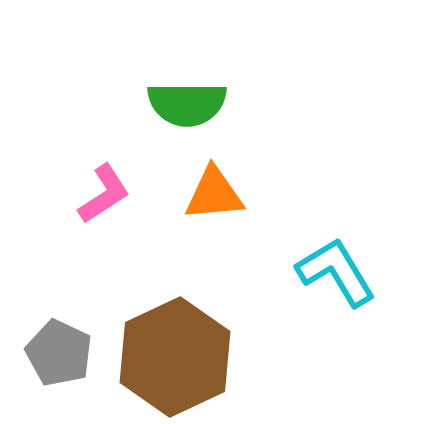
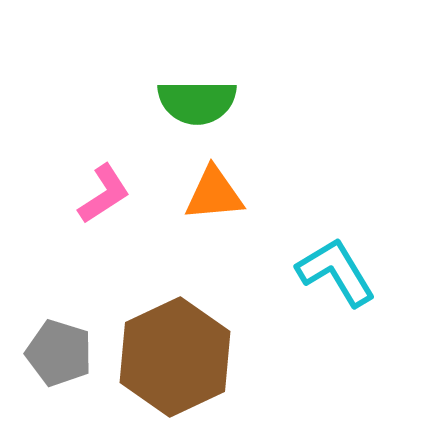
green semicircle: moved 10 px right, 2 px up
gray pentagon: rotated 8 degrees counterclockwise
